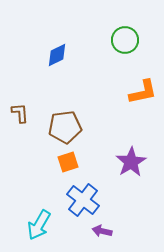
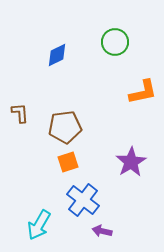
green circle: moved 10 px left, 2 px down
